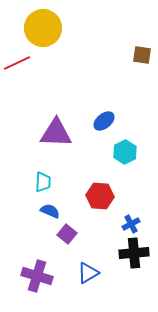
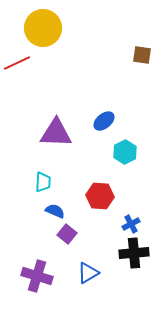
blue semicircle: moved 5 px right
